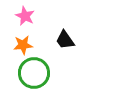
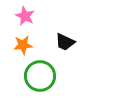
black trapezoid: moved 2 px down; rotated 30 degrees counterclockwise
green circle: moved 6 px right, 3 px down
